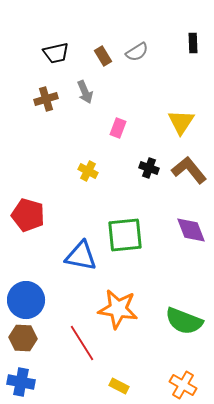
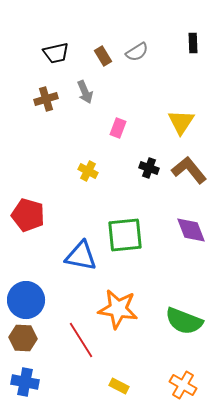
red line: moved 1 px left, 3 px up
blue cross: moved 4 px right
